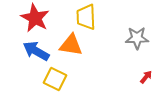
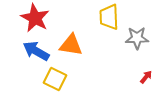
yellow trapezoid: moved 23 px right
